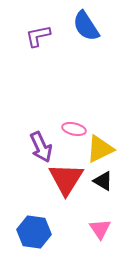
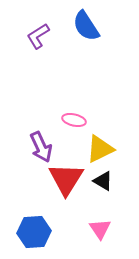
purple L-shape: rotated 20 degrees counterclockwise
pink ellipse: moved 9 px up
blue hexagon: rotated 12 degrees counterclockwise
